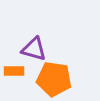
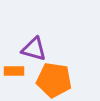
orange pentagon: moved 1 px down
